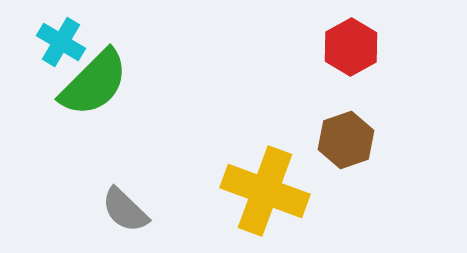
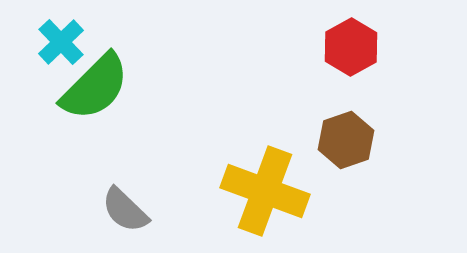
cyan cross: rotated 15 degrees clockwise
green semicircle: moved 1 px right, 4 px down
